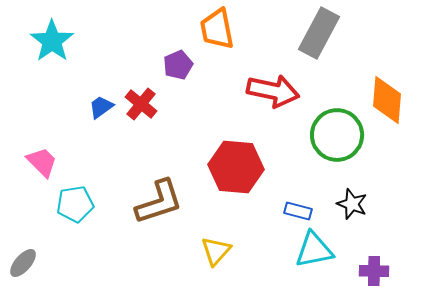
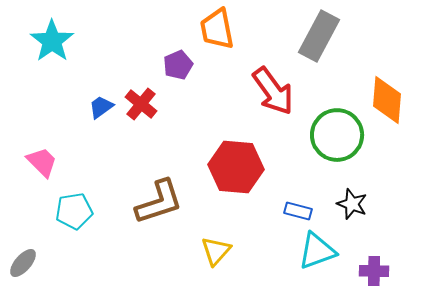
gray rectangle: moved 3 px down
red arrow: rotated 42 degrees clockwise
cyan pentagon: moved 1 px left, 7 px down
cyan triangle: moved 3 px right, 1 px down; rotated 9 degrees counterclockwise
